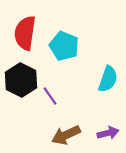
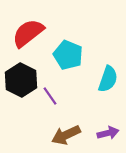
red semicircle: moved 3 px right; rotated 44 degrees clockwise
cyan pentagon: moved 4 px right, 9 px down
